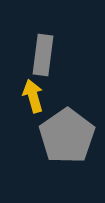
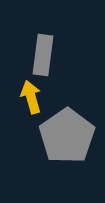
yellow arrow: moved 2 px left, 1 px down
